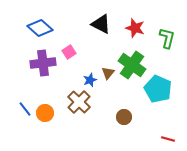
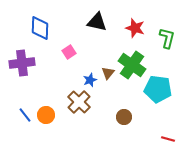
black triangle: moved 4 px left, 2 px up; rotated 15 degrees counterclockwise
blue diamond: rotated 50 degrees clockwise
purple cross: moved 21 px left
cyan pentagon: rotated 16 degrees counterclockwise
blue line: moved 6 px down
orange circle: moved 1 px right, 2 px down
